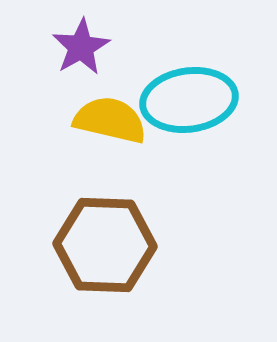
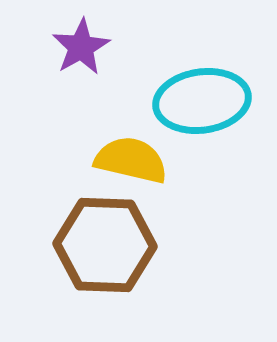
cyan ellipse: moved 13 px right, 1 px down
yellow semicircle: moved 21 px right, 40 px down
